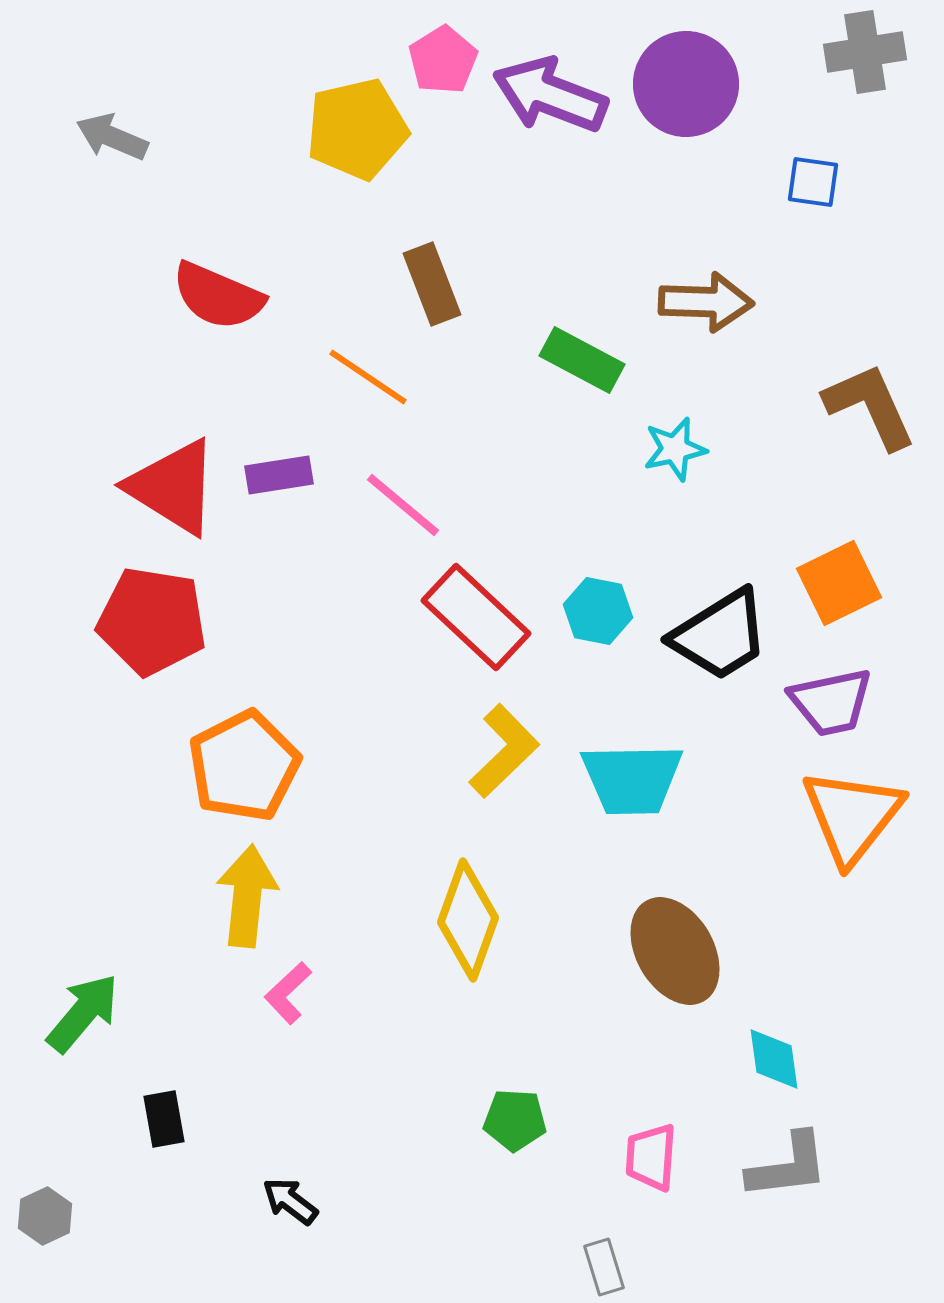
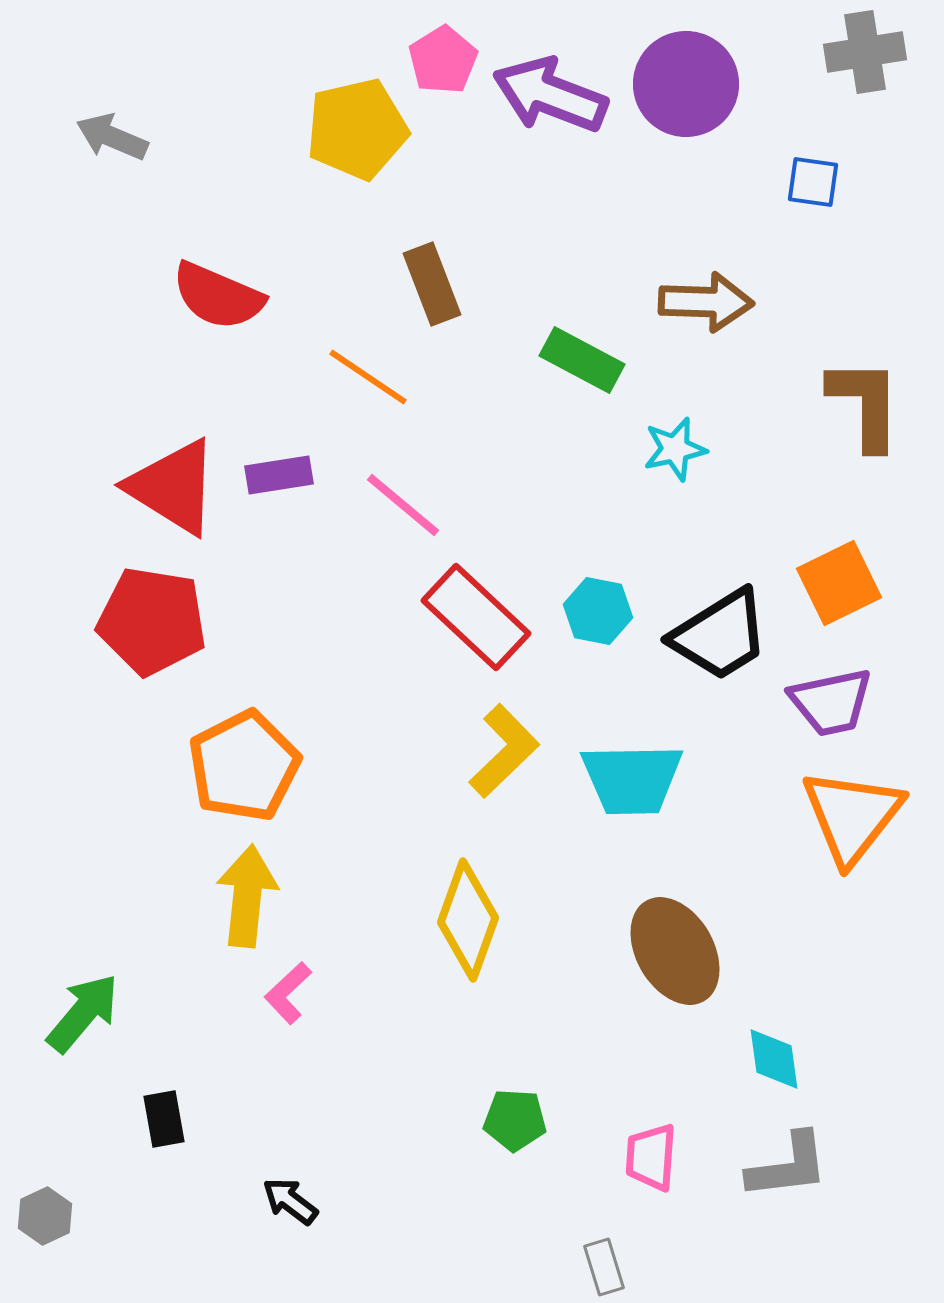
brown L-shape: moved 5 px left, 2 px up; rotated 24 degrees clockwise
